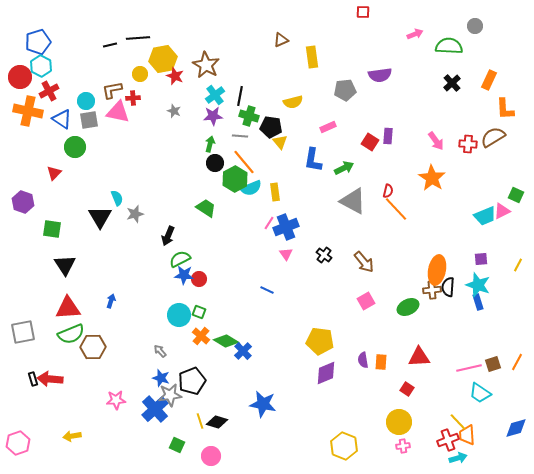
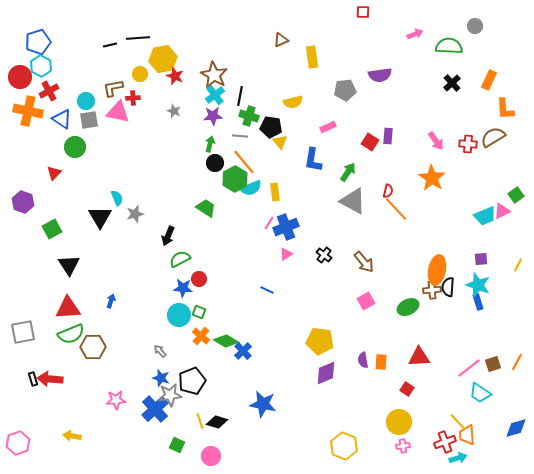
brown star at (206, 65): moved 8 px right, 10 px down
brown L-shape at (112, 90): moved 1 px right, 2 px up
green arrow at (344, 168): moved 4 px right, 4 px down; rotated 30 degrees counterclockwise
green square at (516, 195): rotated 28 degrees clockwise
green square at (52, 229): rotated 36 degrees counterclockwise
pink triangle at (286, 254): rotated 32 degrees clockwise
black triangle at (65, 265): moved 4 px right
blue star at (184, 275): moved 1 px left, 13 px down
pink line at (469, 368): rotated 25 degrees counterclockwise
yellow arrow at (72, 436): rotated 18 degrees clockwise
red cross at (448, 440): moved 3 px left, 2 px down
